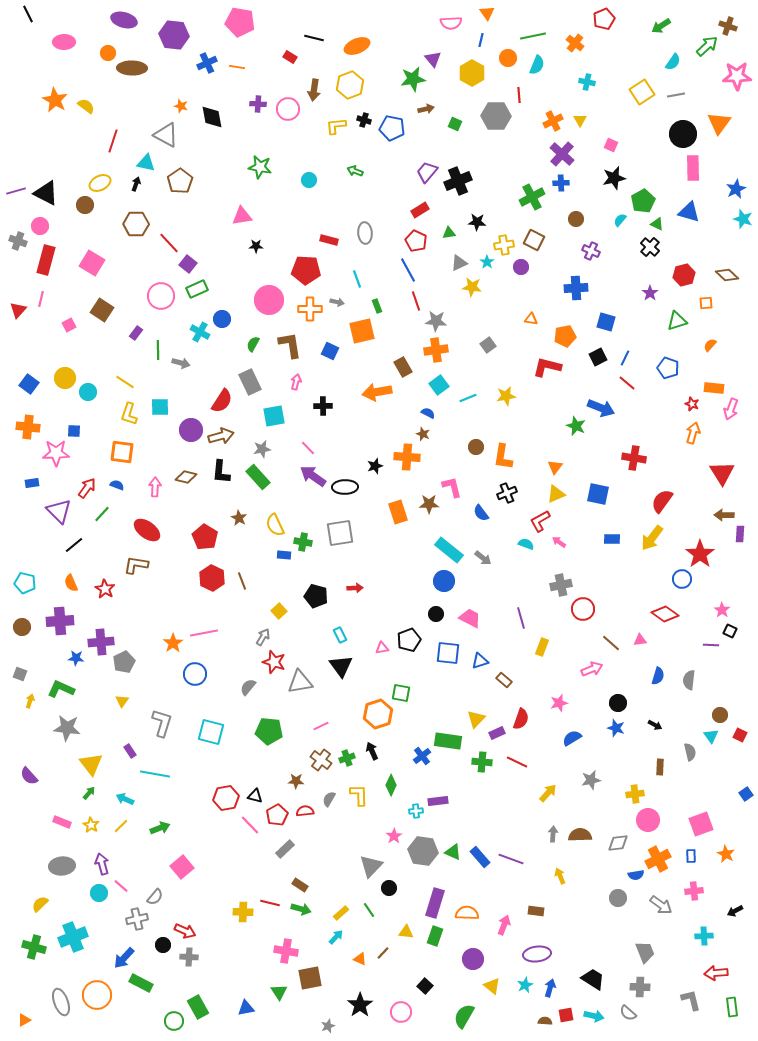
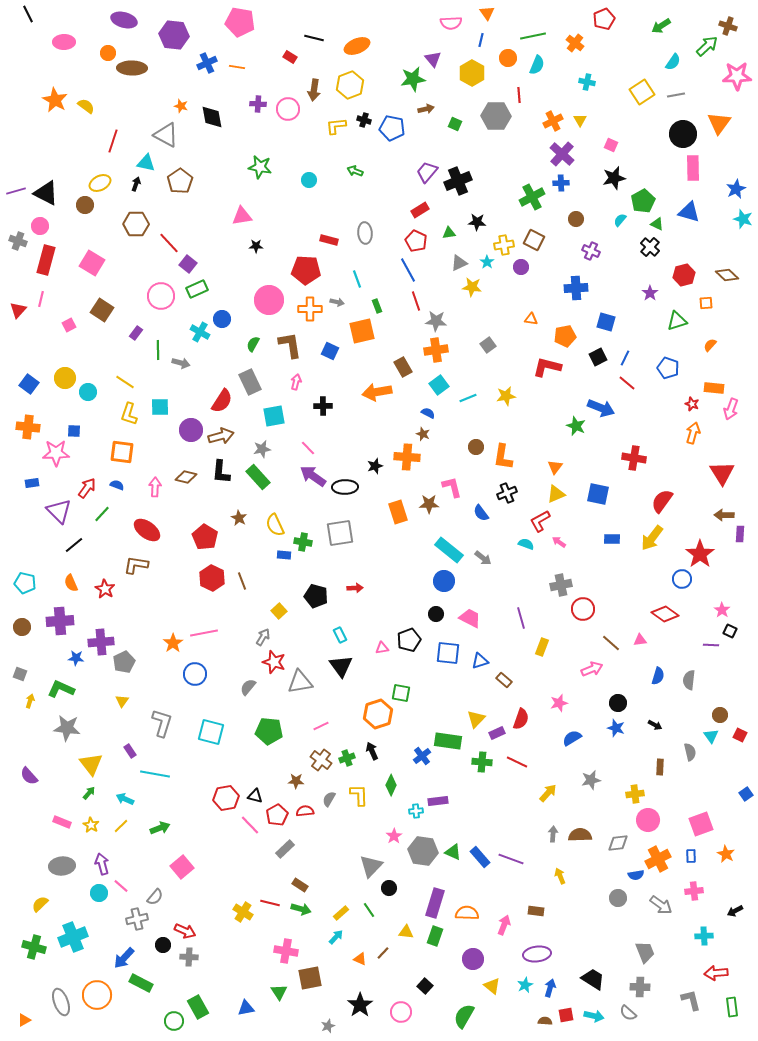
yellow cross at (243, 912): rotated 30 degrees clockwise
